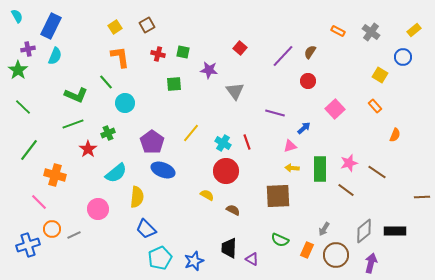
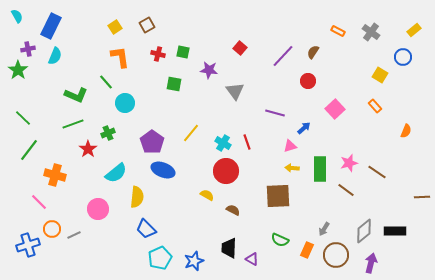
brown semicircle at (310, 52): moved 3 px right
green square at (174, 84): rotated 14 degrees clockwise
green line at (23, 107): moved 11 px down
orange semicircle at (395, 135): moved 11 px right, 4 px up
